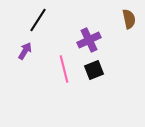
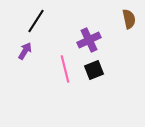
black line: moved 2 px left, 1 px down
pink line: moved 1 px right
